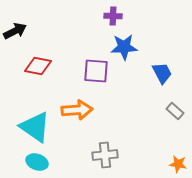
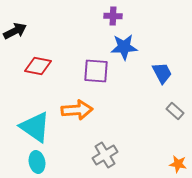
gray cross: rotated 25 degrees counterclockwise
cyan ellipse: rotated 60 degrees clockwise
